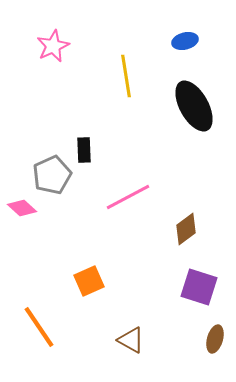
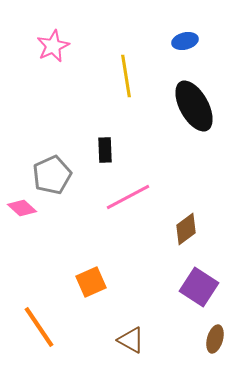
black rectangle: moved 21 px right
orange square: moved 2 px right, 1 px down
purple square: rotated 15 degrees clockwise
